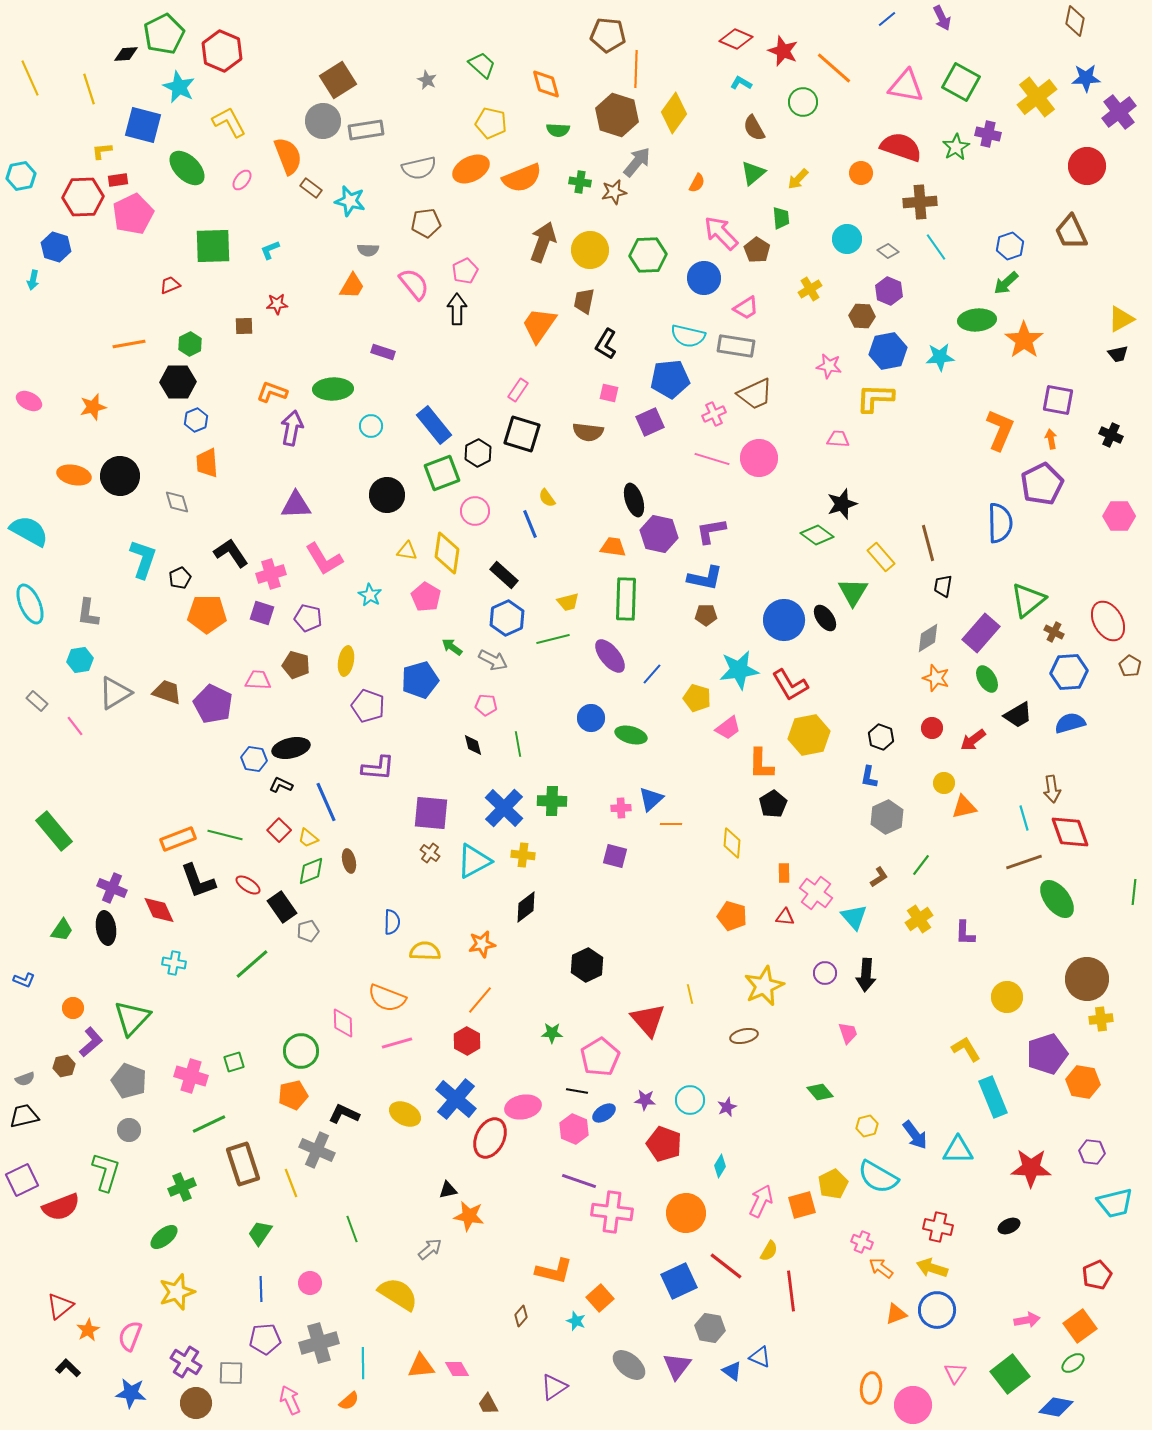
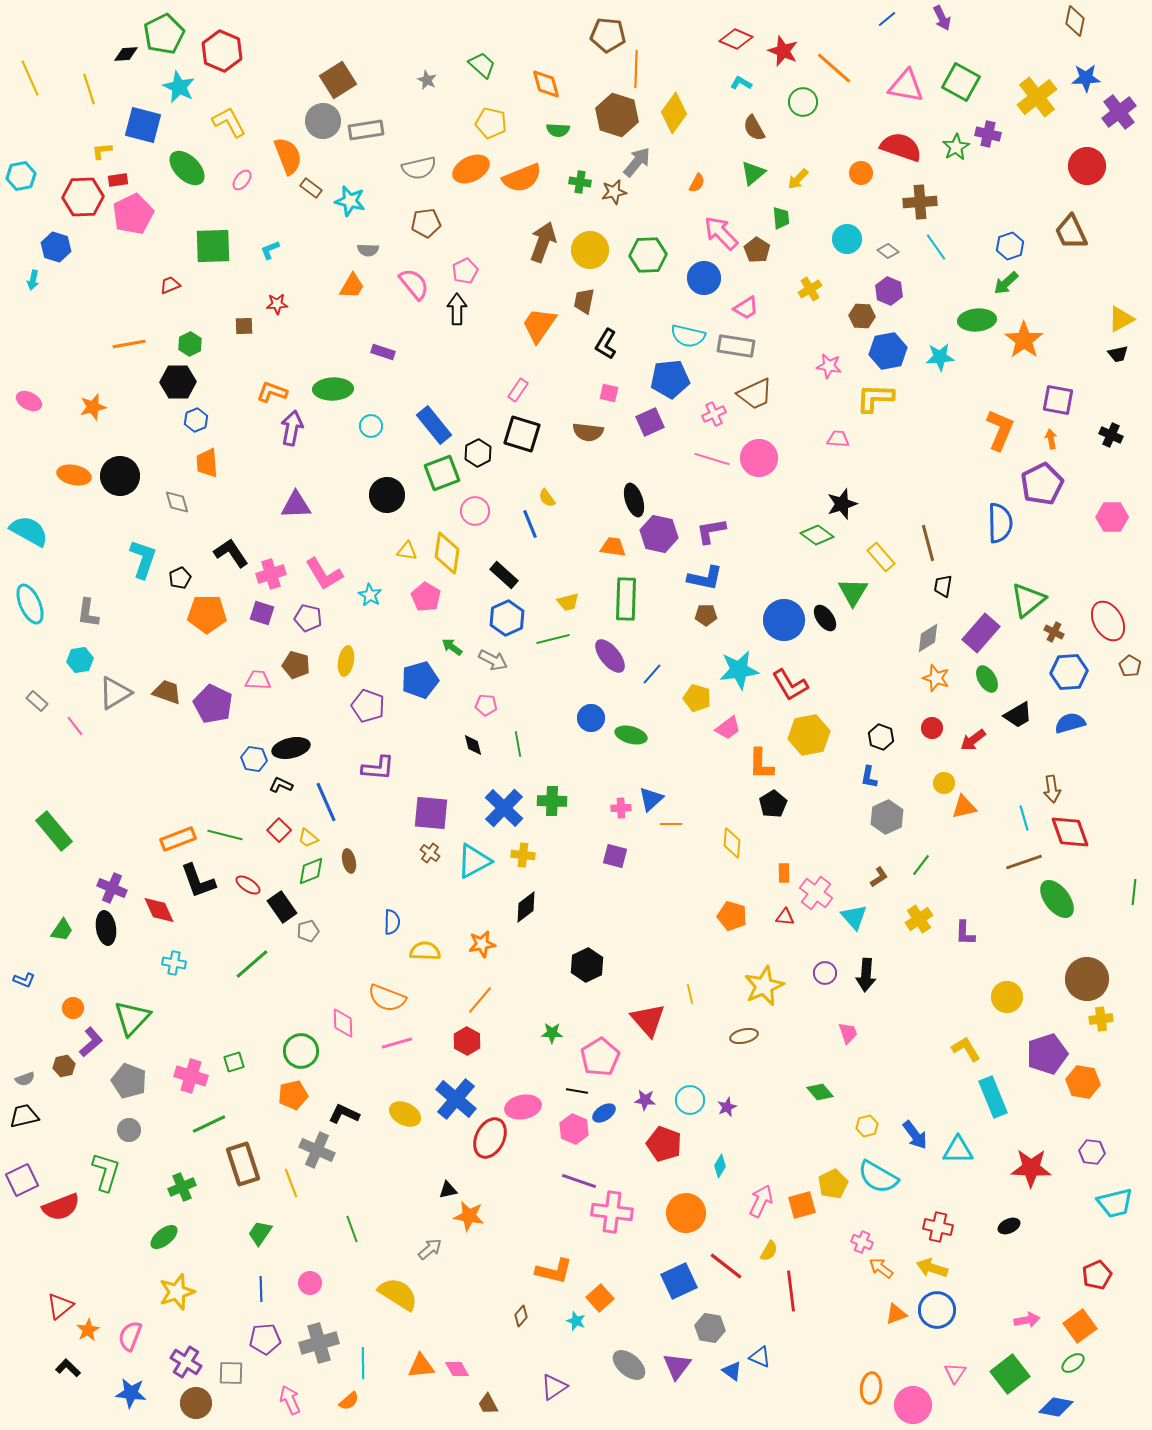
pink hexagon at (1119, 516): moved 7 px left, 1 px down
pink L-shape at (324, 559): moved 15 px down
